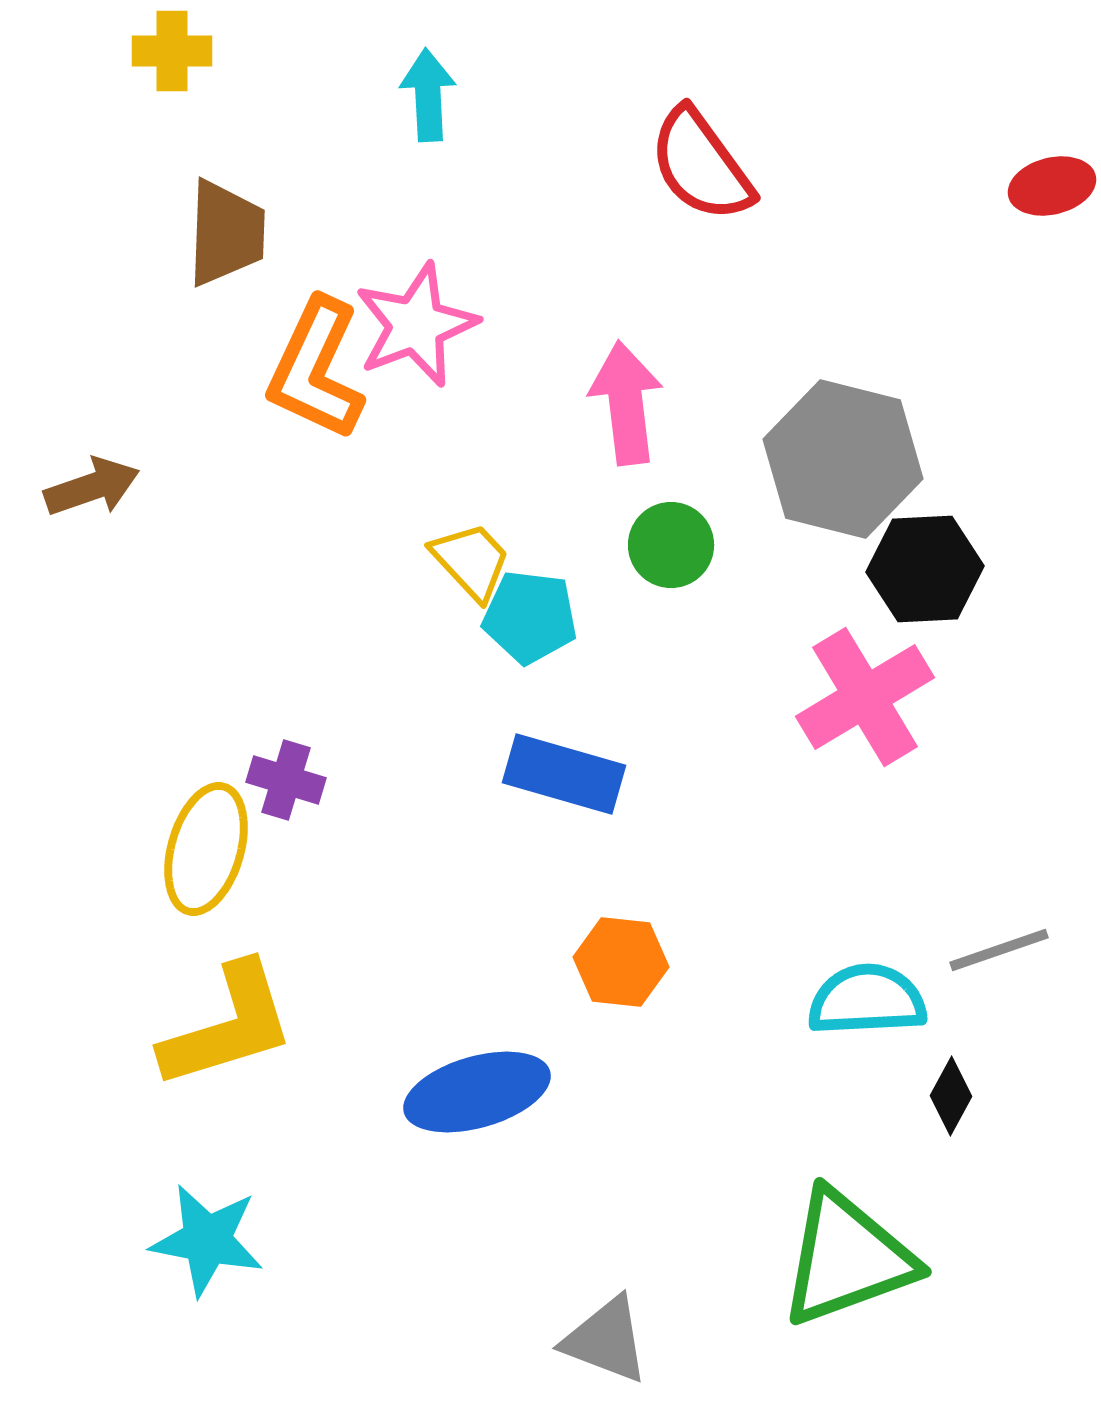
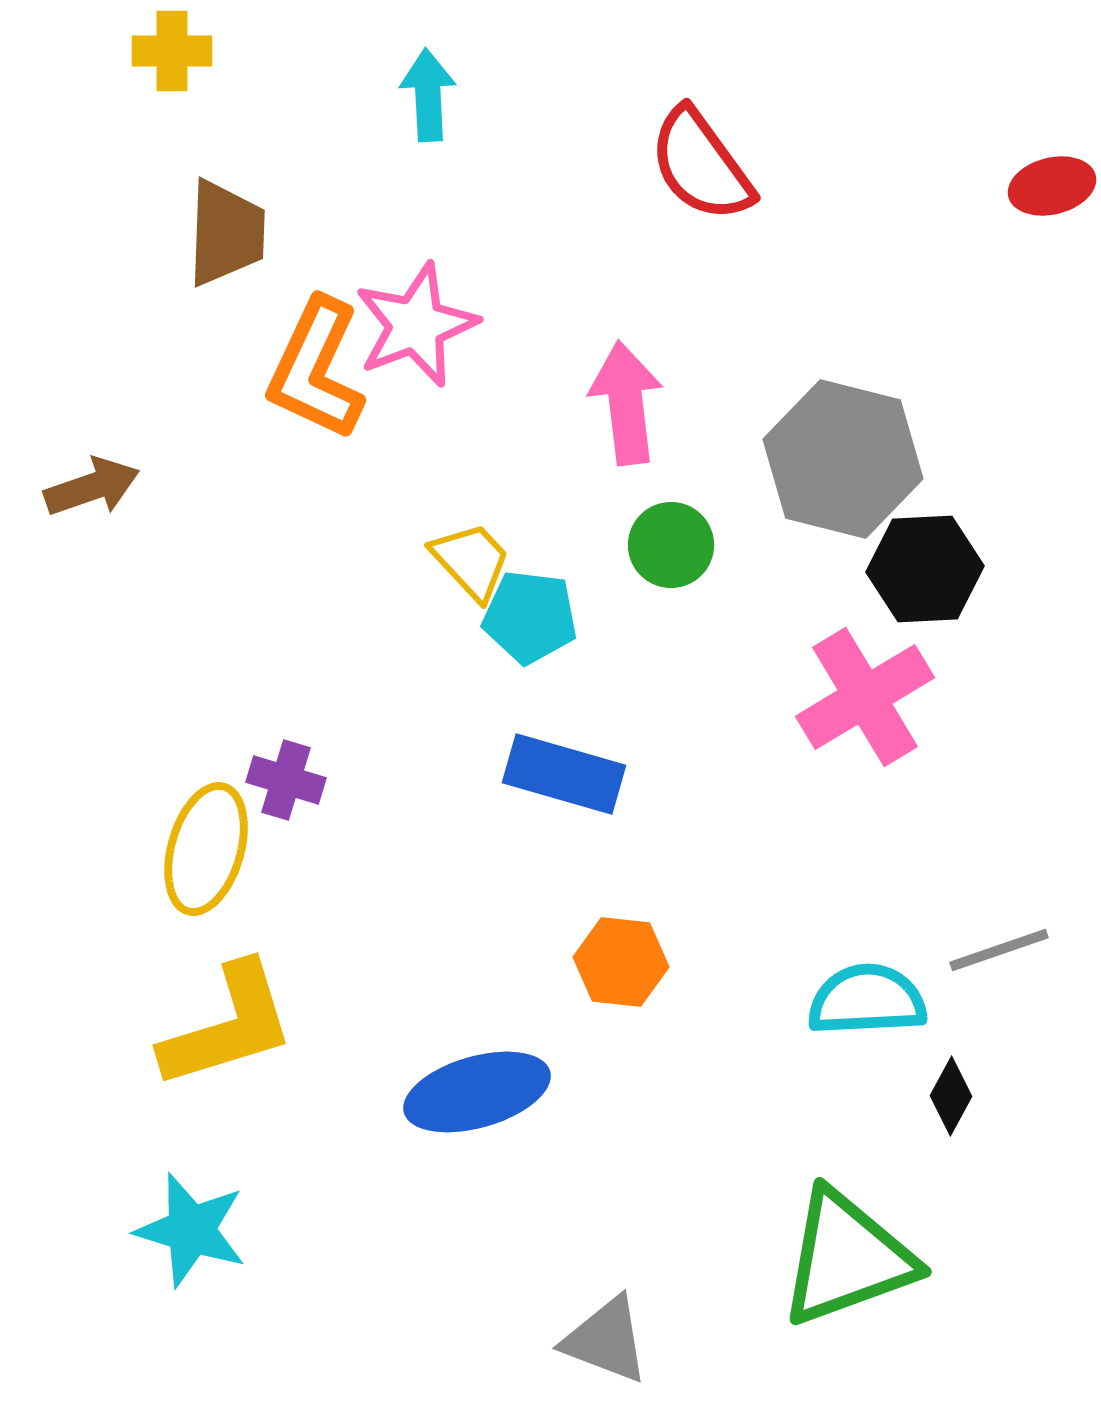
cyan star: moved 16 px left, 10 px up; rotated 6 degrees clockwise
